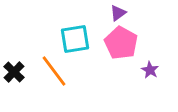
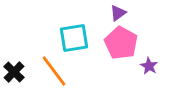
cyan square: moved 1 px left, 1 px up
purple star: moved 1 px left, 4 px up
